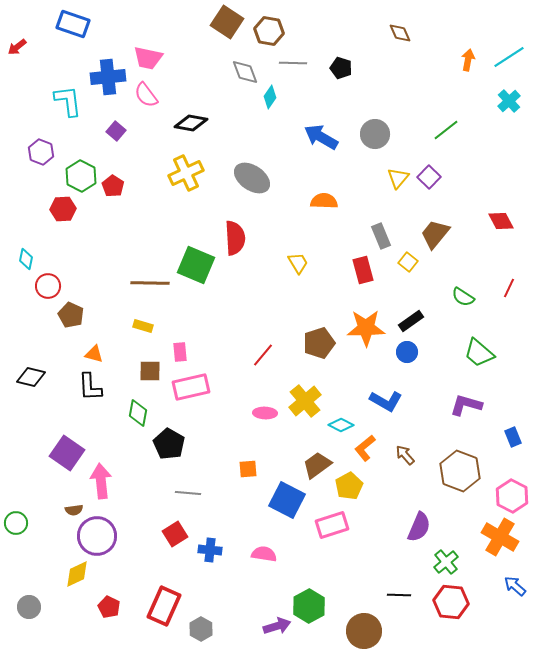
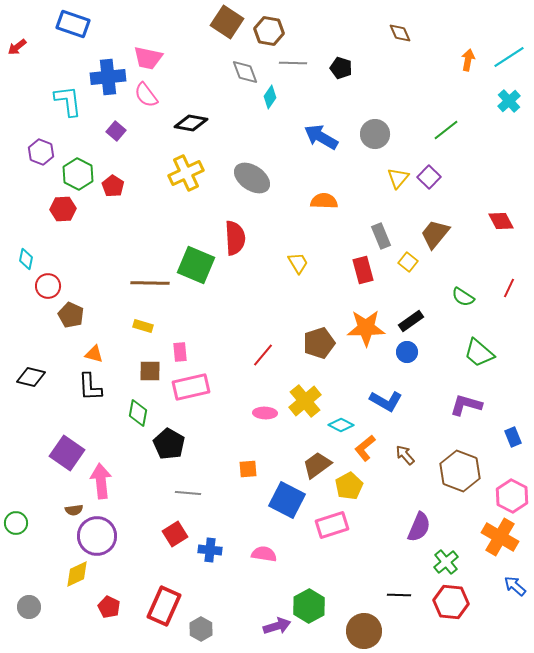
green hexagon at (81, 176): moved 3 px left, 2 px up
